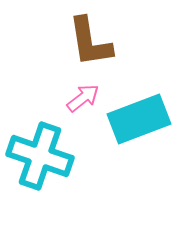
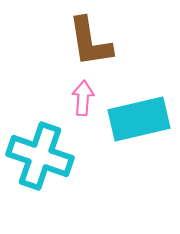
pink arrow: rotated 48 degrees counterclockwise
cyan rectangle: rotated 8 degrees clockwise
